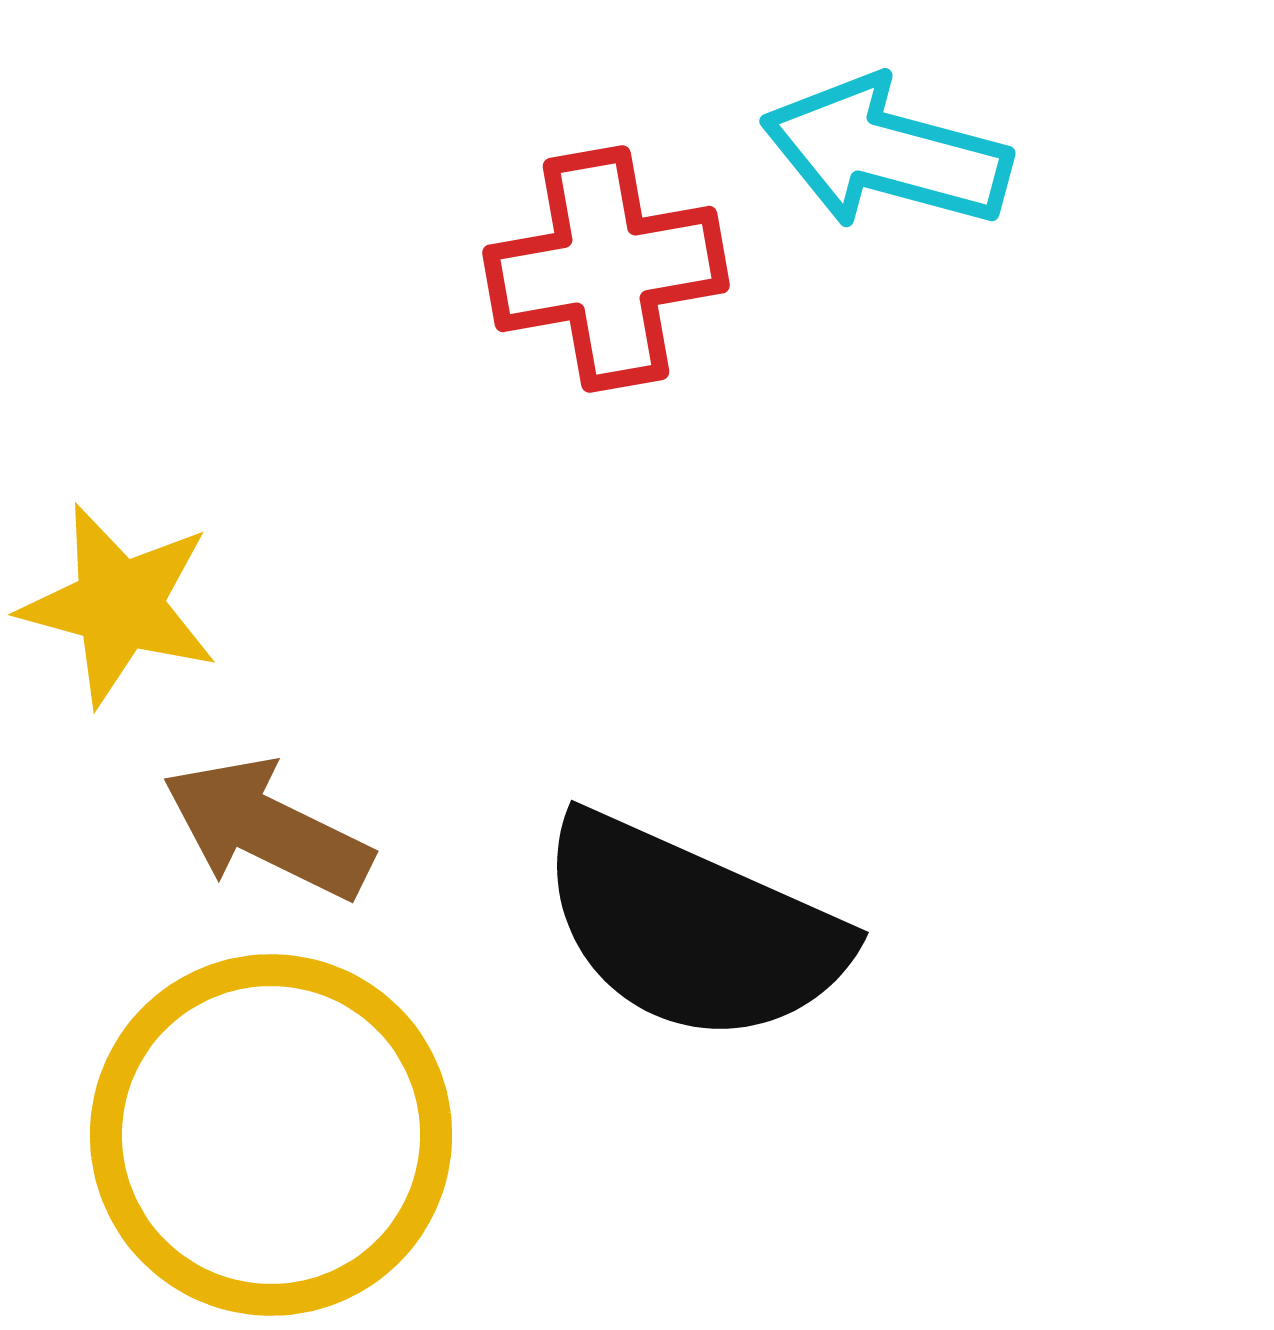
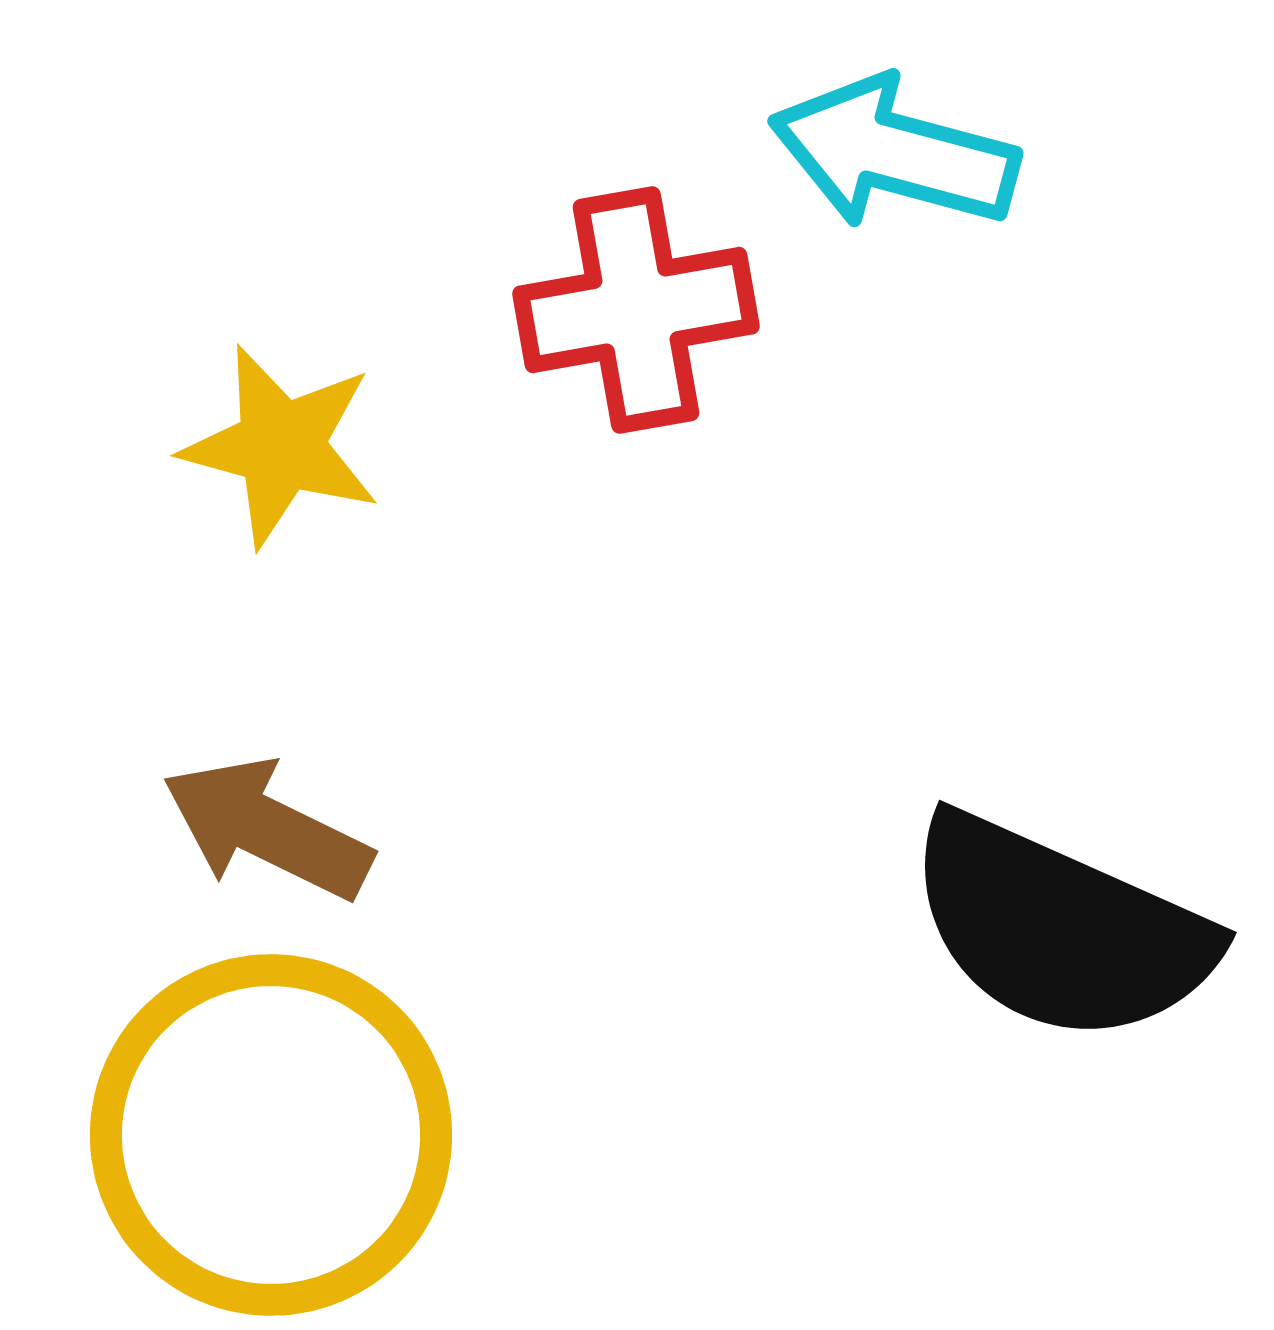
cyan arrow: moved 8 px right
red cross: moved 30 px right, 41 px down
yellow star: moved 162 px right, 159 px up
black semicircle: moved 368 px right
